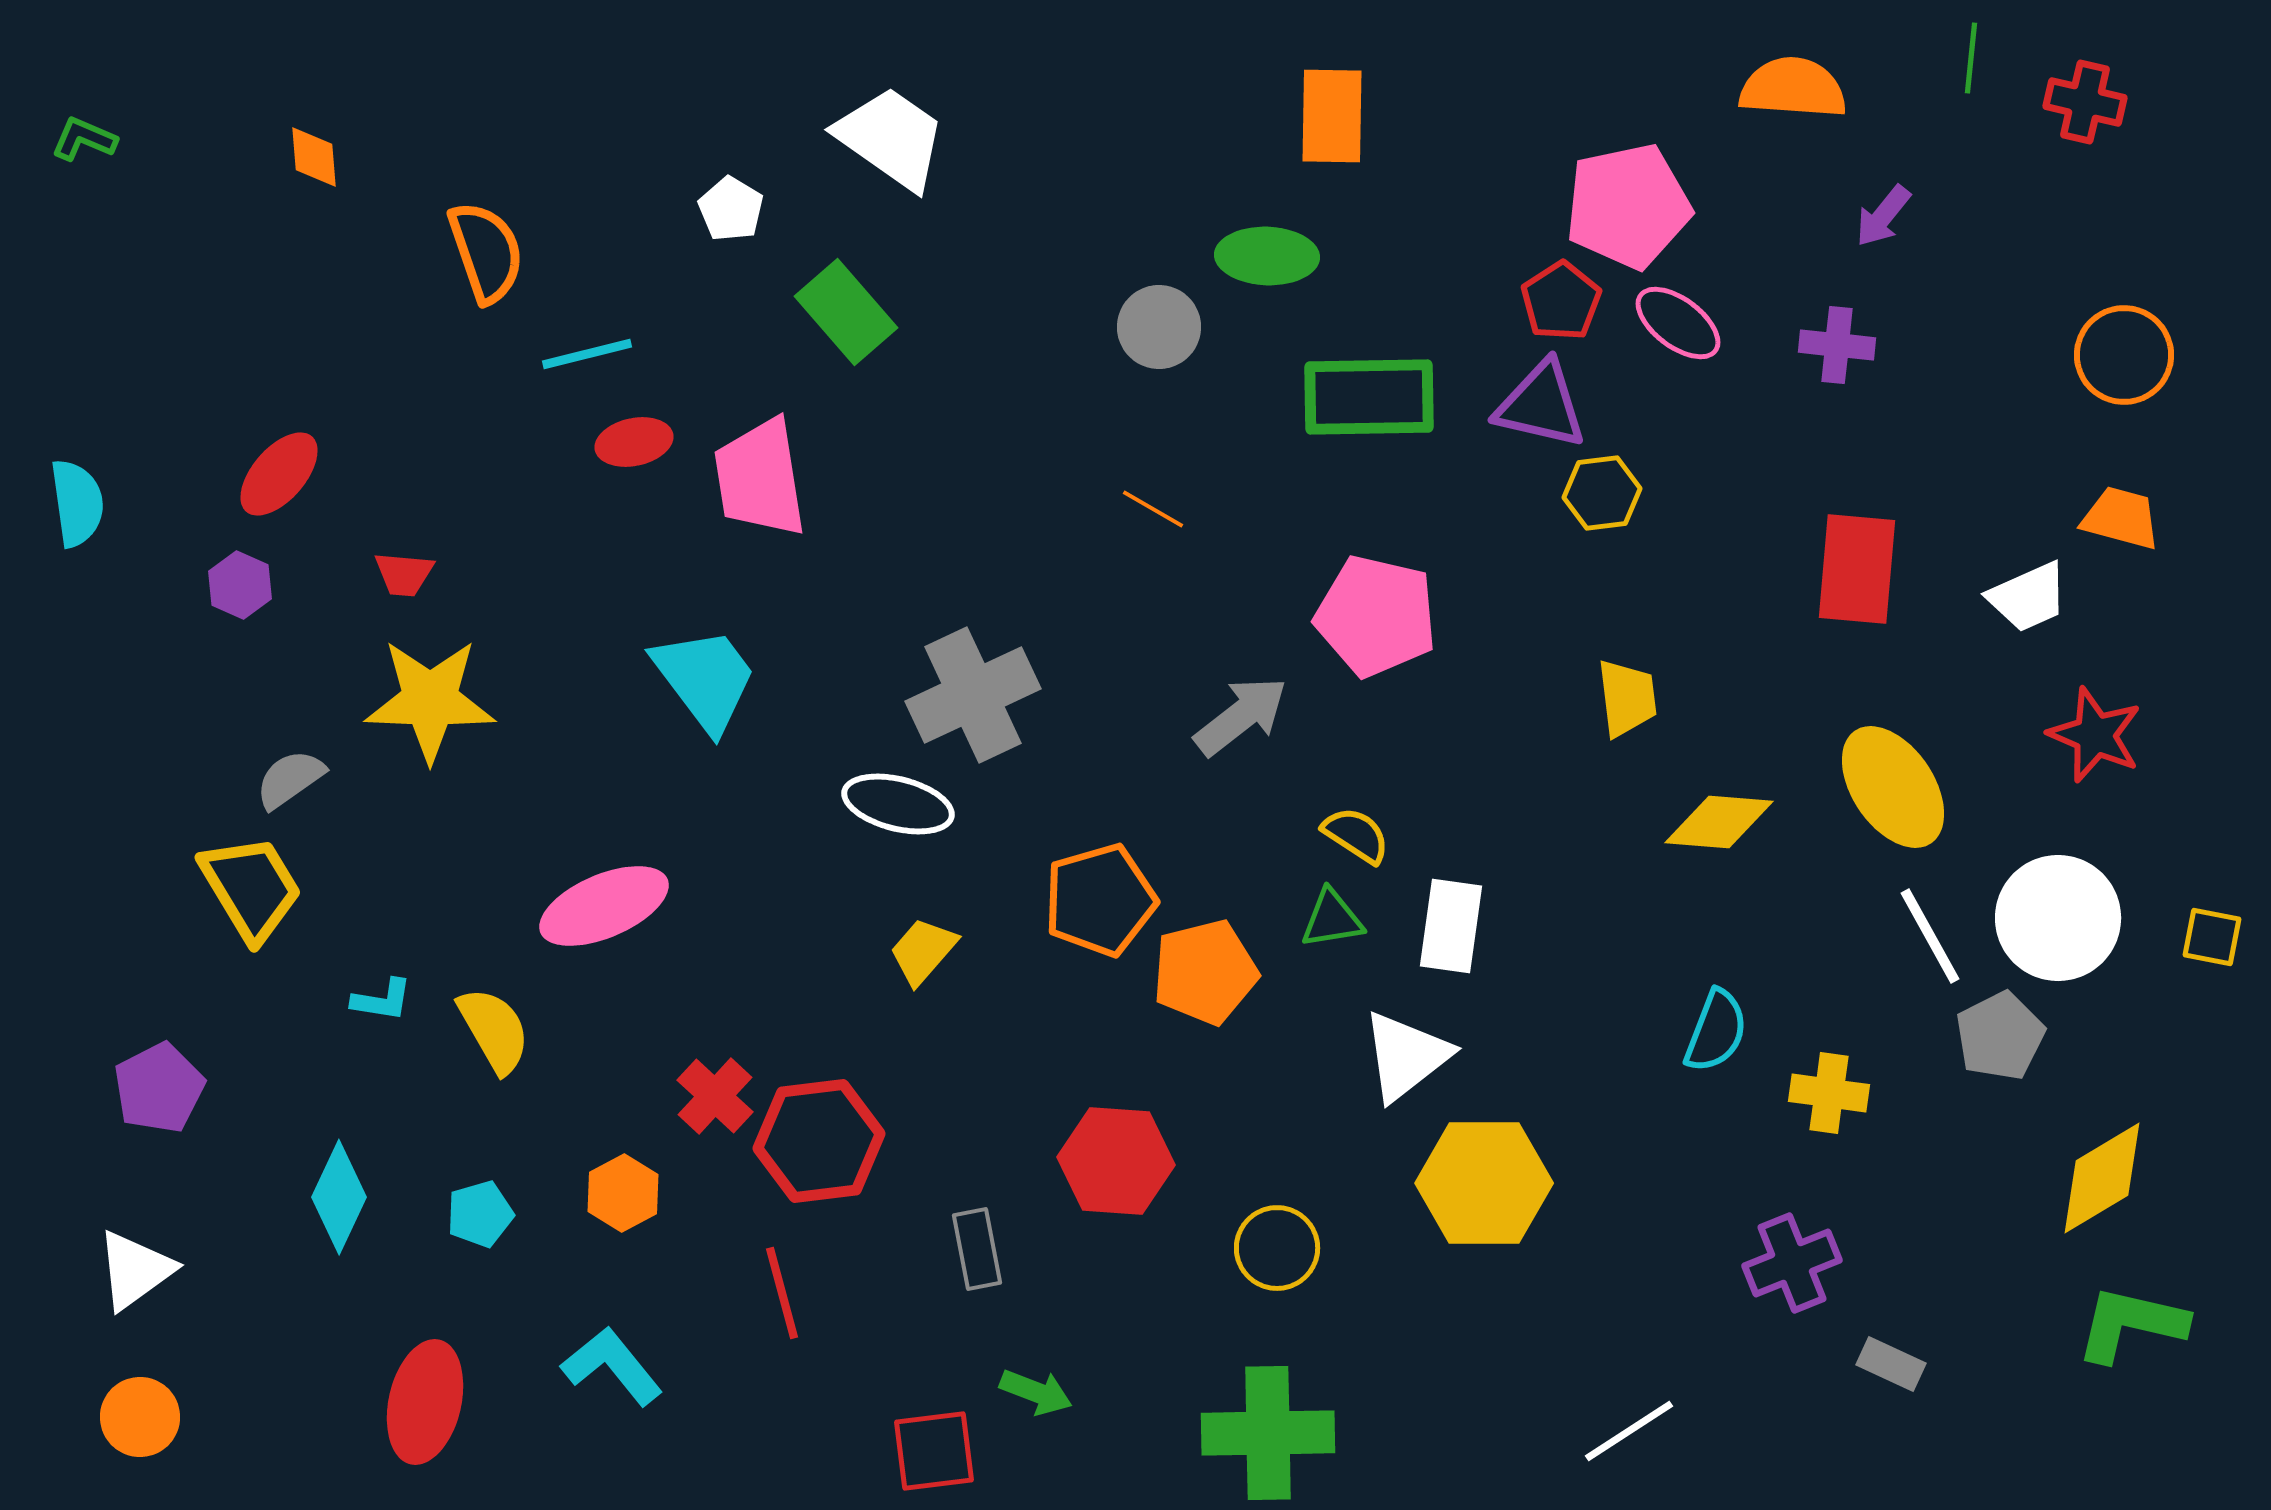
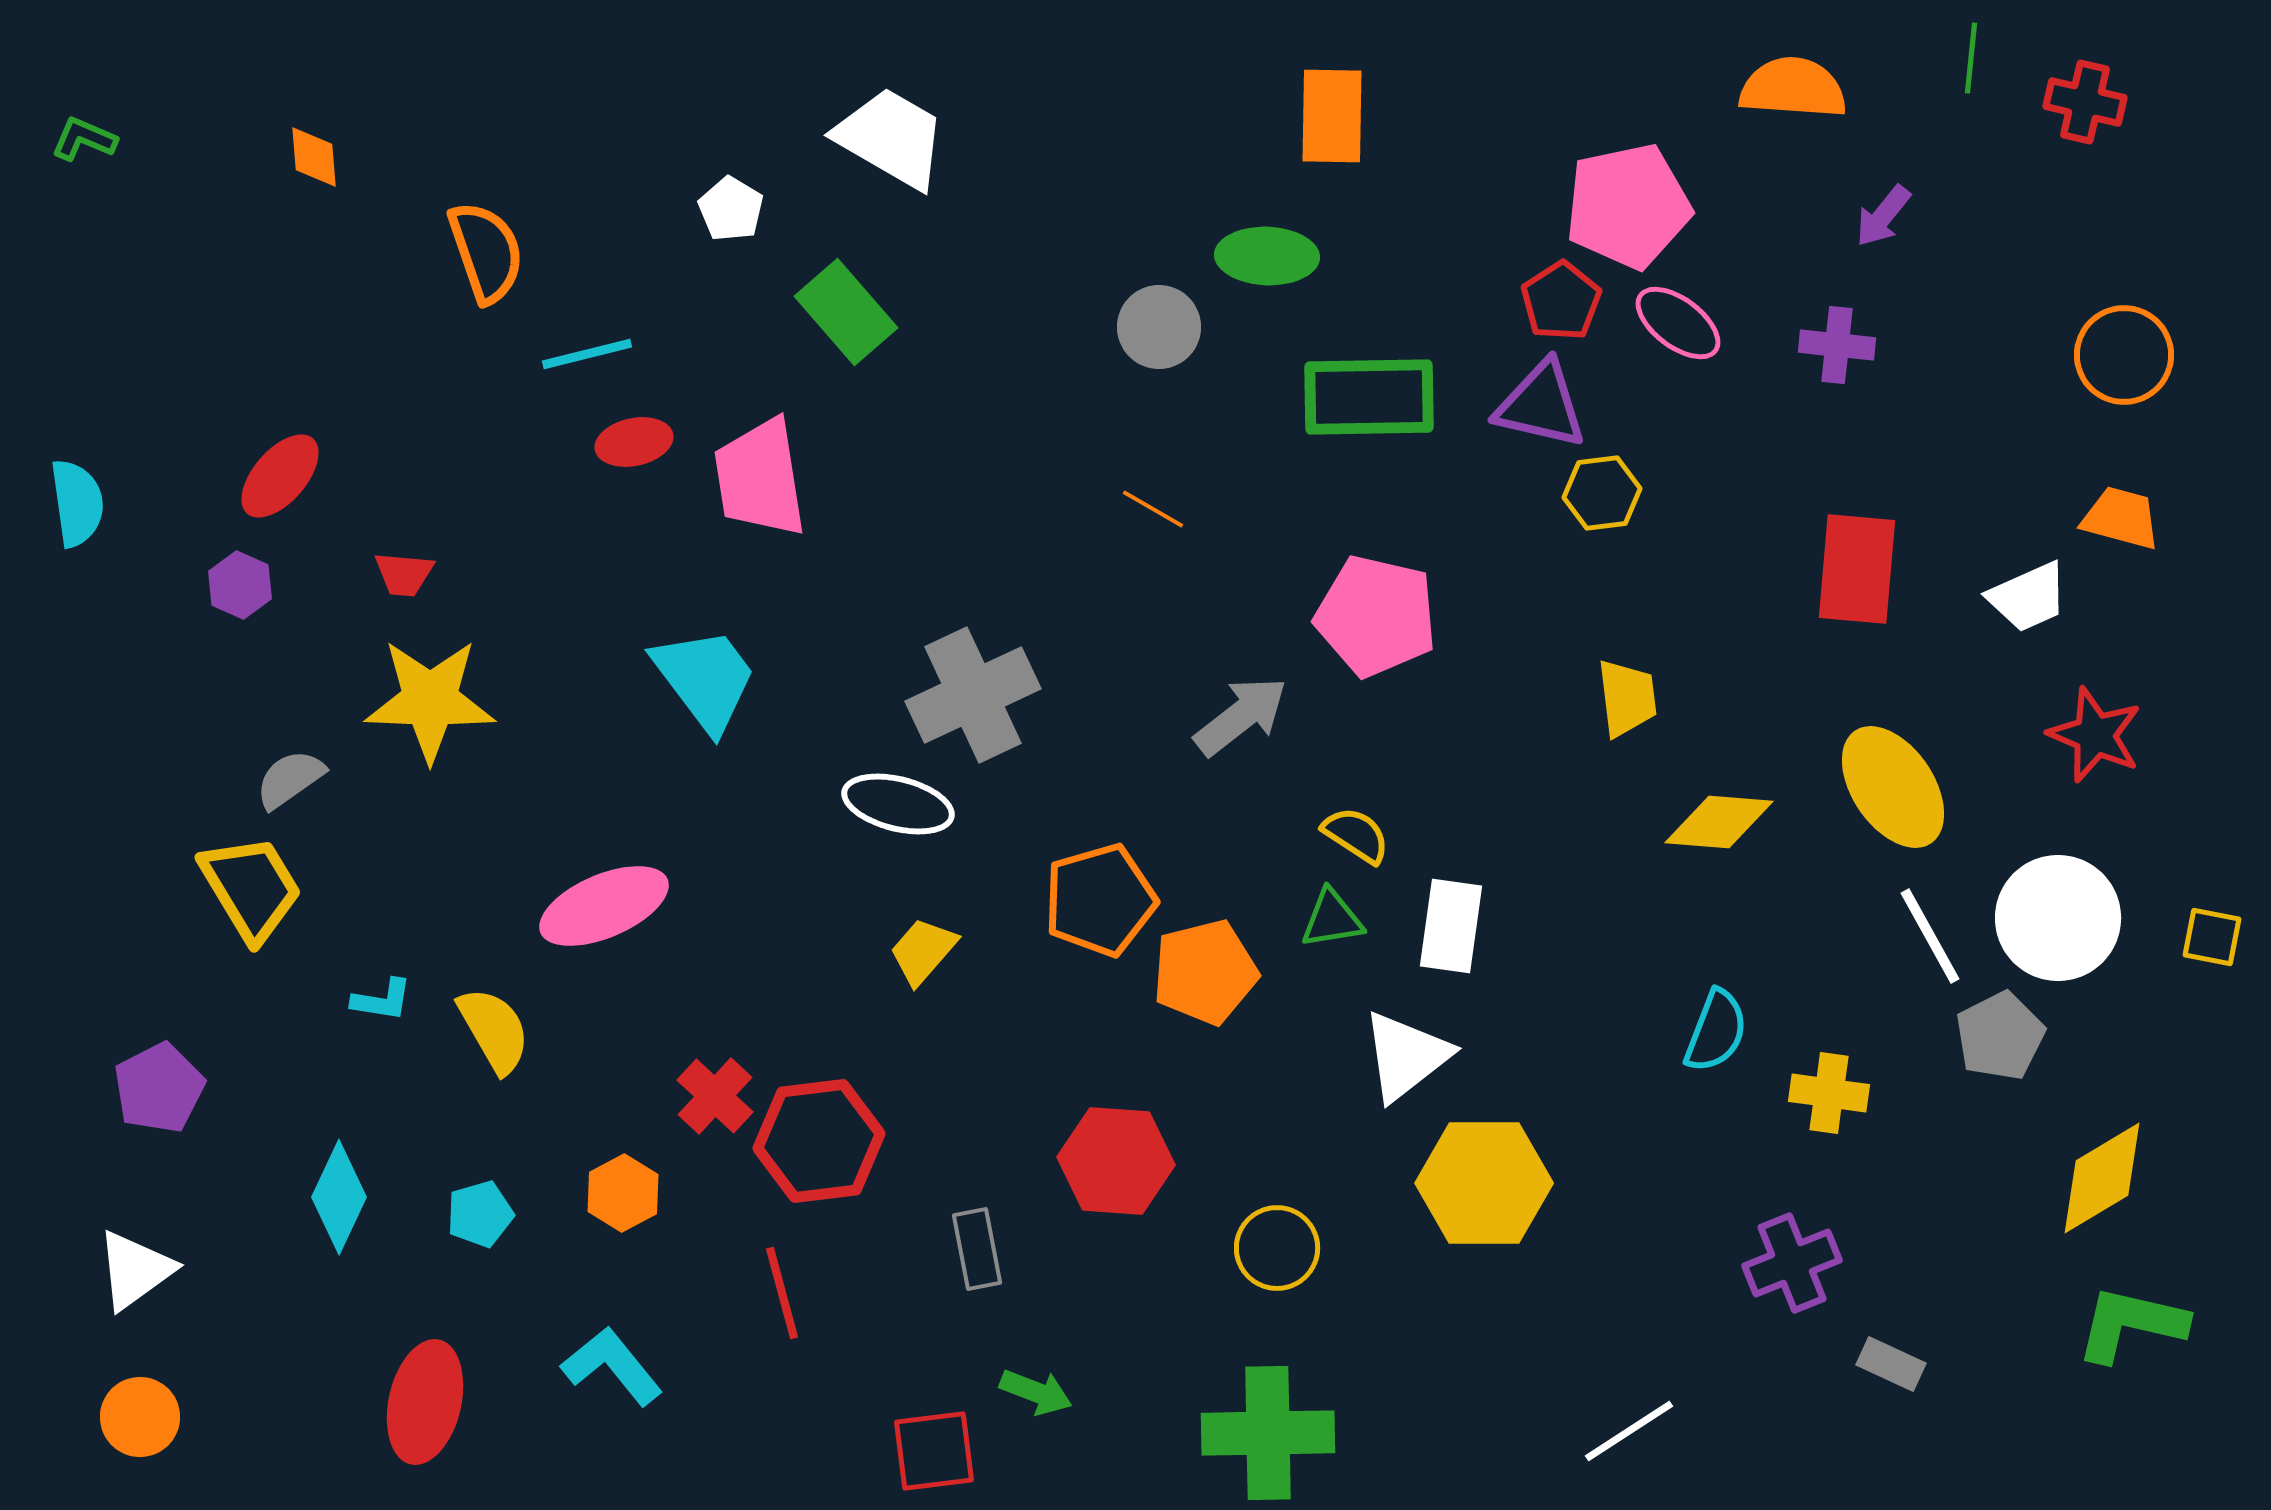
white trapezoid at (891, 138): rotated 5 degrees counterclockwise
red ellipse at (279, 474): moved 1 px right, 2 px down
